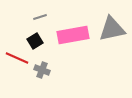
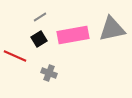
gray line: rotated 16 degrees counterclockwise
black square: moved 4 px right, 2 px up
red line: moved 2 px left, 2 px up
gray cross: moved 7 px right, 3 px down
